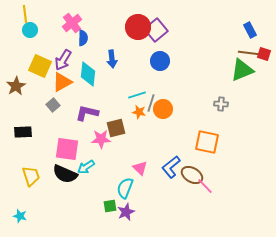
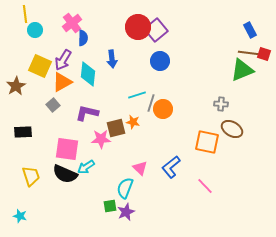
cyan circle: moved 5 px right
orange star: moved 6 px left, 10 px down
brown ellipse: moved 40 px right, 46 px up
